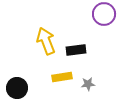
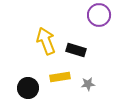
purple circle: moved 5 px left, 1 px down
black rectangle: rotated 24 degrees clockwise
yellow rectangle: moved 2 px left
black circle: moved 11 px right
